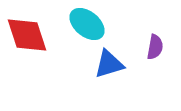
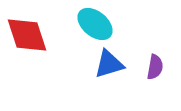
cyan ellipse: moved 8 px right
purple semicircle: moved 20 px down
